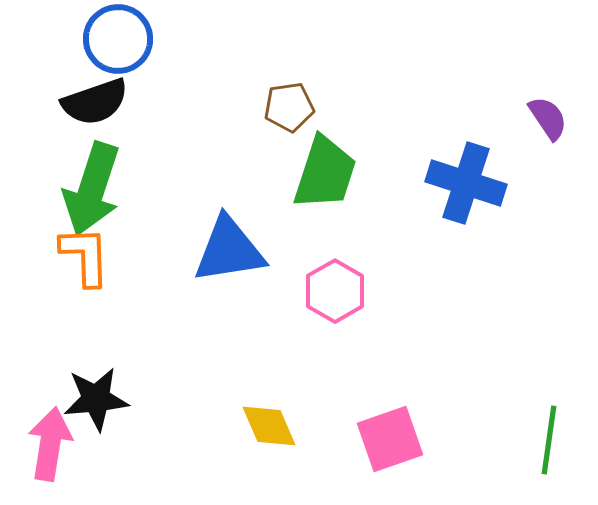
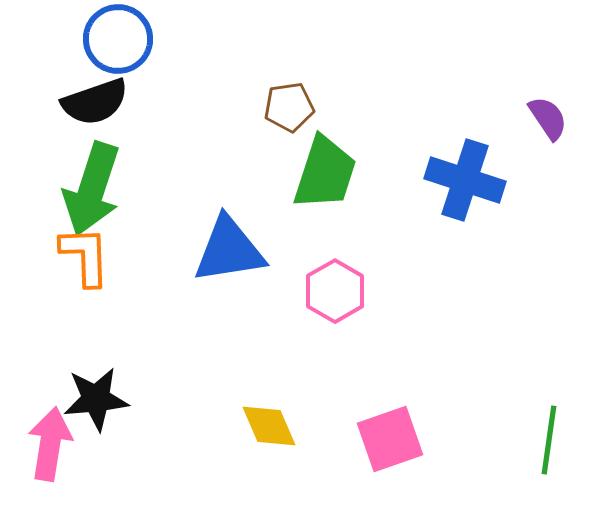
blue cross: moved 1 px left, 3 px up
